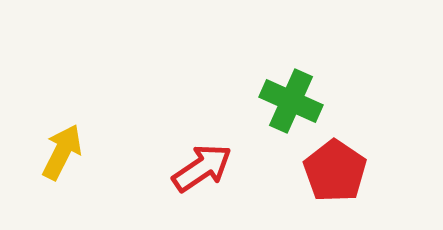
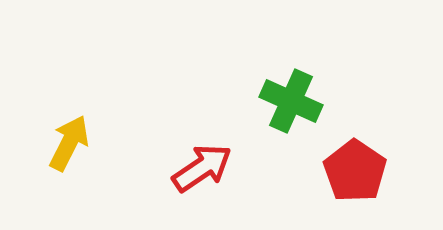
yellow arrow: moved 7 px right, 9 px up
red pentagon: moved 20 px right
